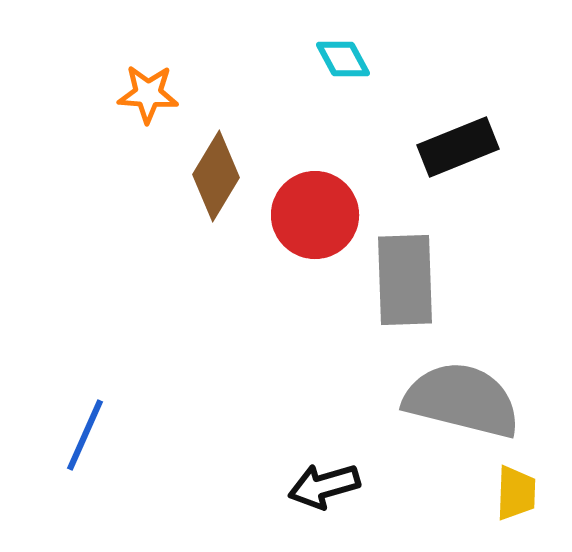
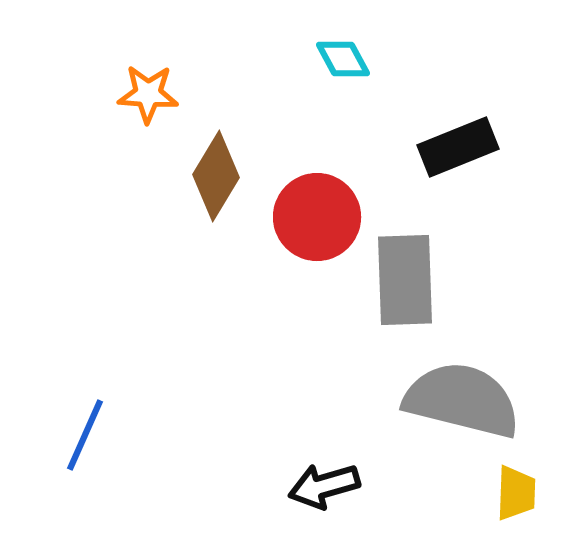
red circle: moved 2 px right, 2 px down
